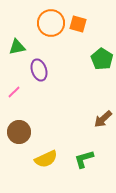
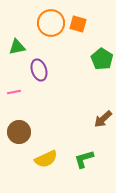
pink line: rotated 32 degrees clockwise
